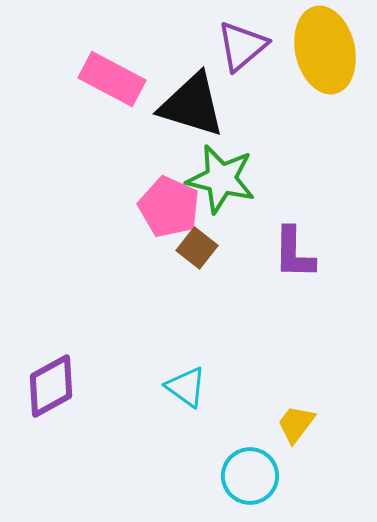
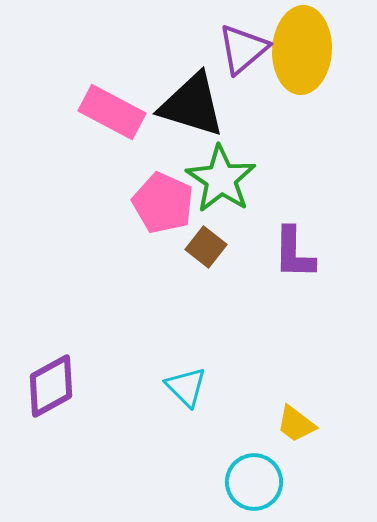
purple triangle: moved 1 px right, 3 px down
yellow ellipse: moved 23 px left; rotated 16 degrees clockwise
pink rectangle: moved 33 px down
green star: rotated 20 degrees clockwise
pink pentagon: moved 6 px left, 4 px up
brown square: moved 9 px right, 1 px up
cyan triangle: rotated 9 degrees clockwise
yellow trapezoid: rotated 90 degrees counterclockwise
cyan circle: moved 4 px right, 6 px down
